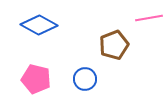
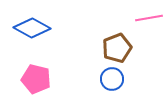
blue diamond: moved 7 px left, 3 px down
brown pentagon: moved 3 px right, 3 px down
blue circle: moved 27 px right
